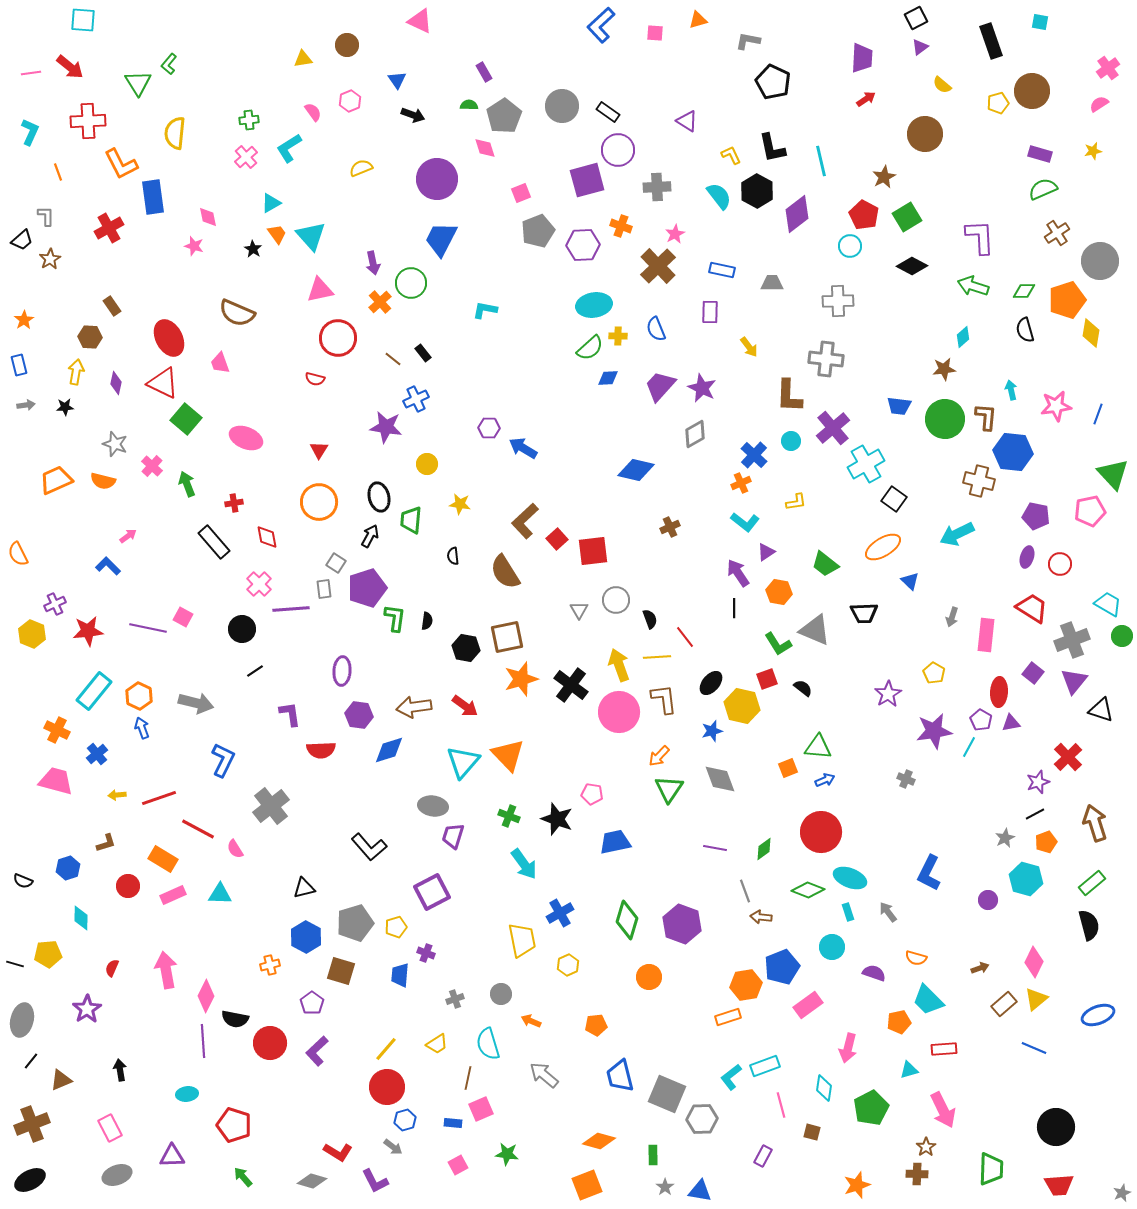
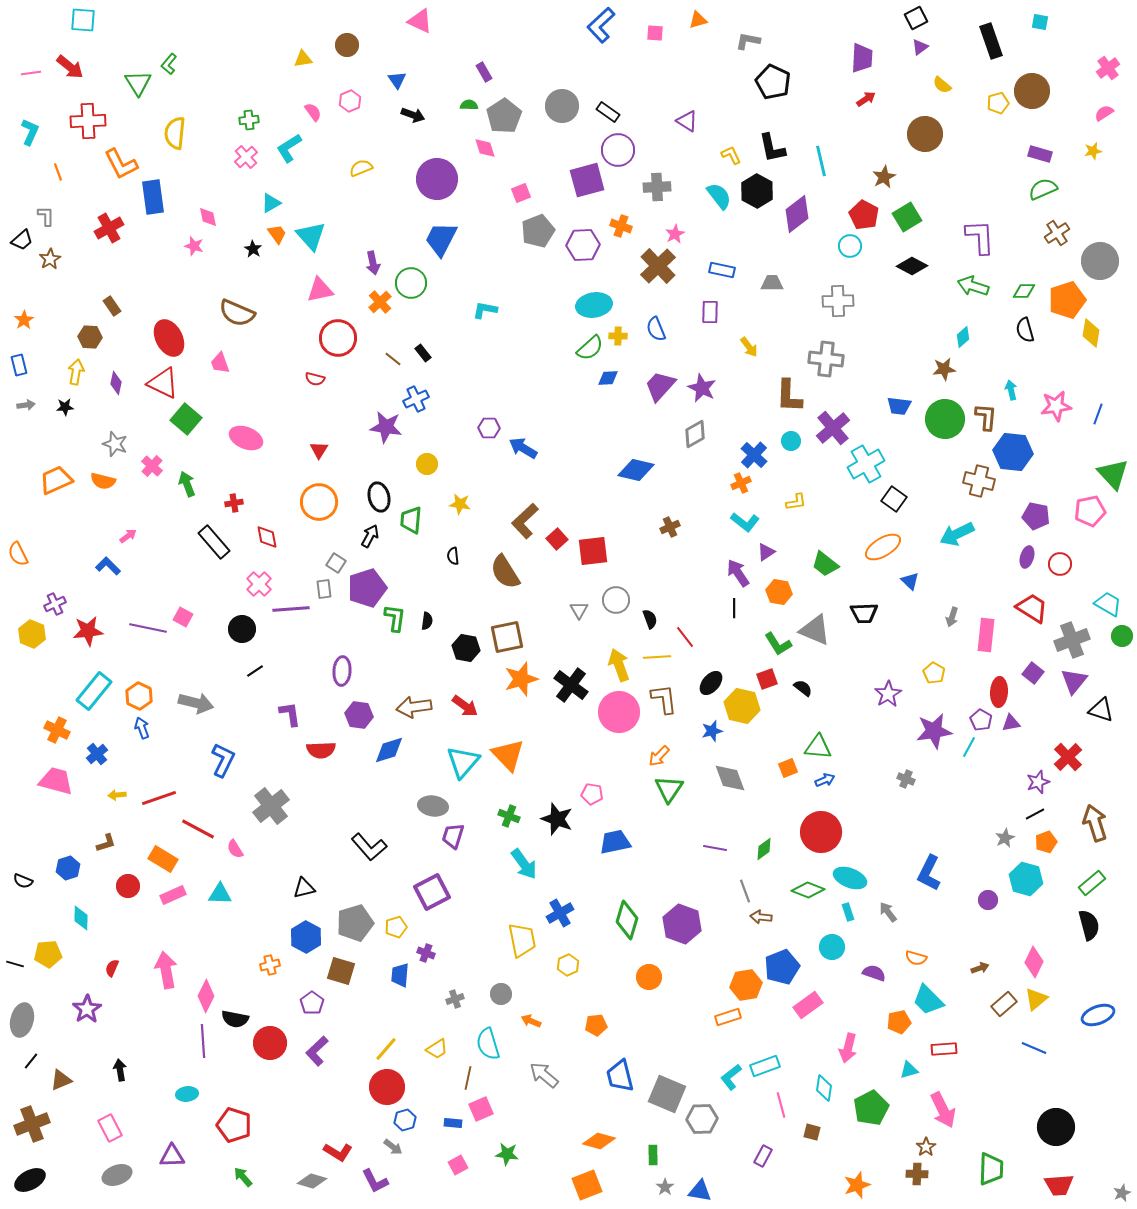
pink semicircle at (1099, 104): moved 5 px right, 9 px down
gray diamond at (720, 779): moved 10 px right, 1 px up
yellow trapezoid at (437, 1044): moved 5 px down
